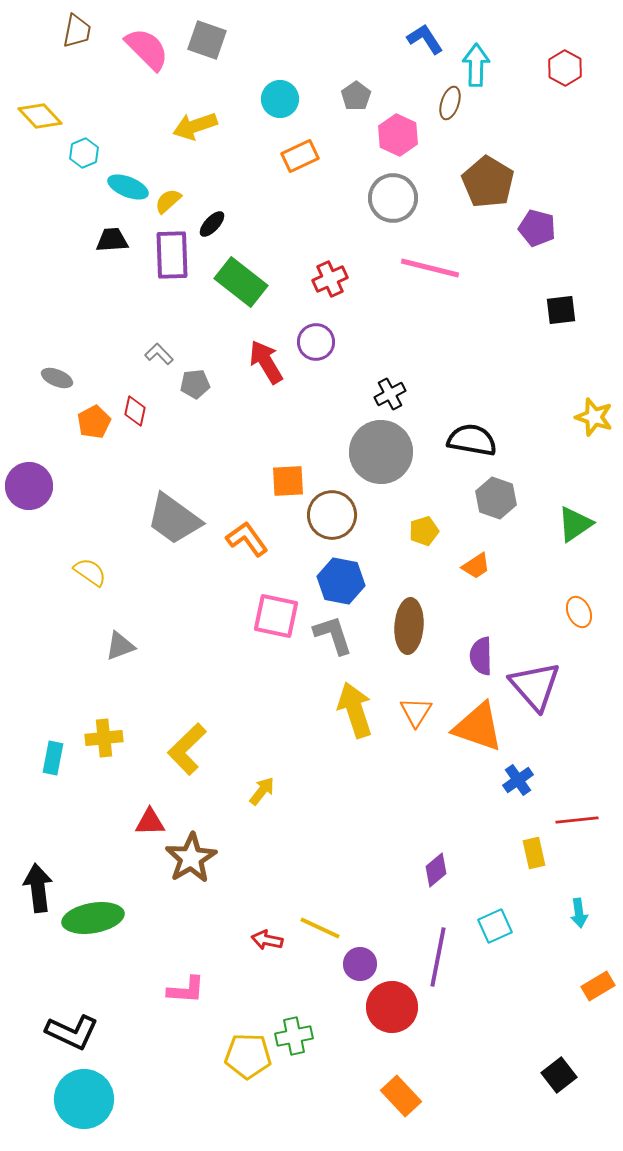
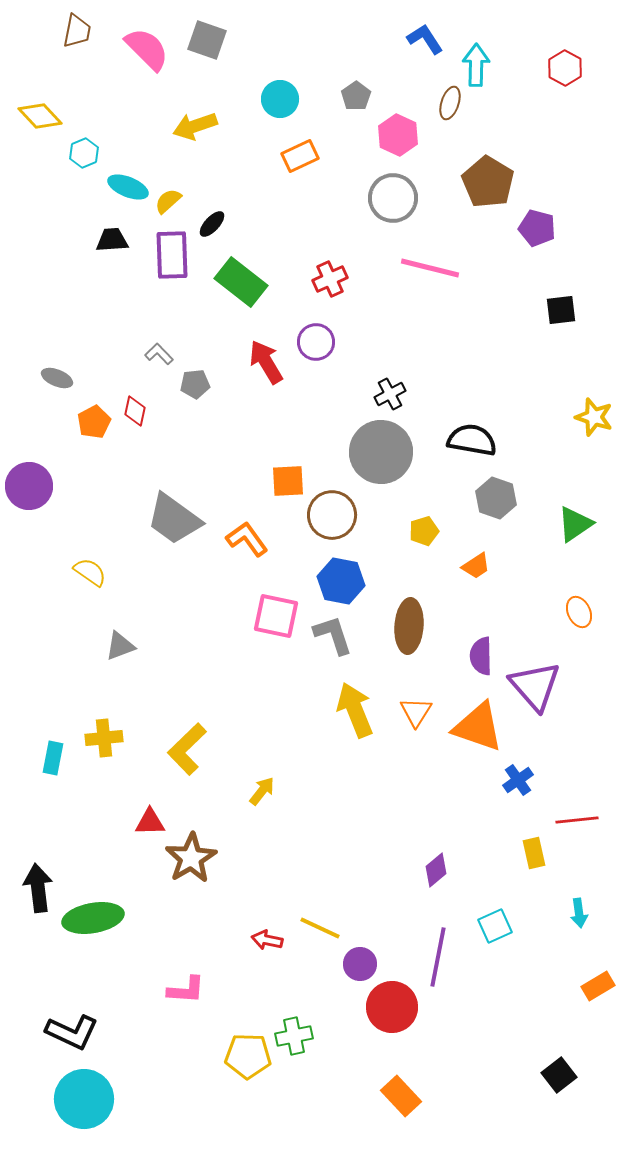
yellow arrow at (355, 710): rotated 4 degrees counterclockwise
